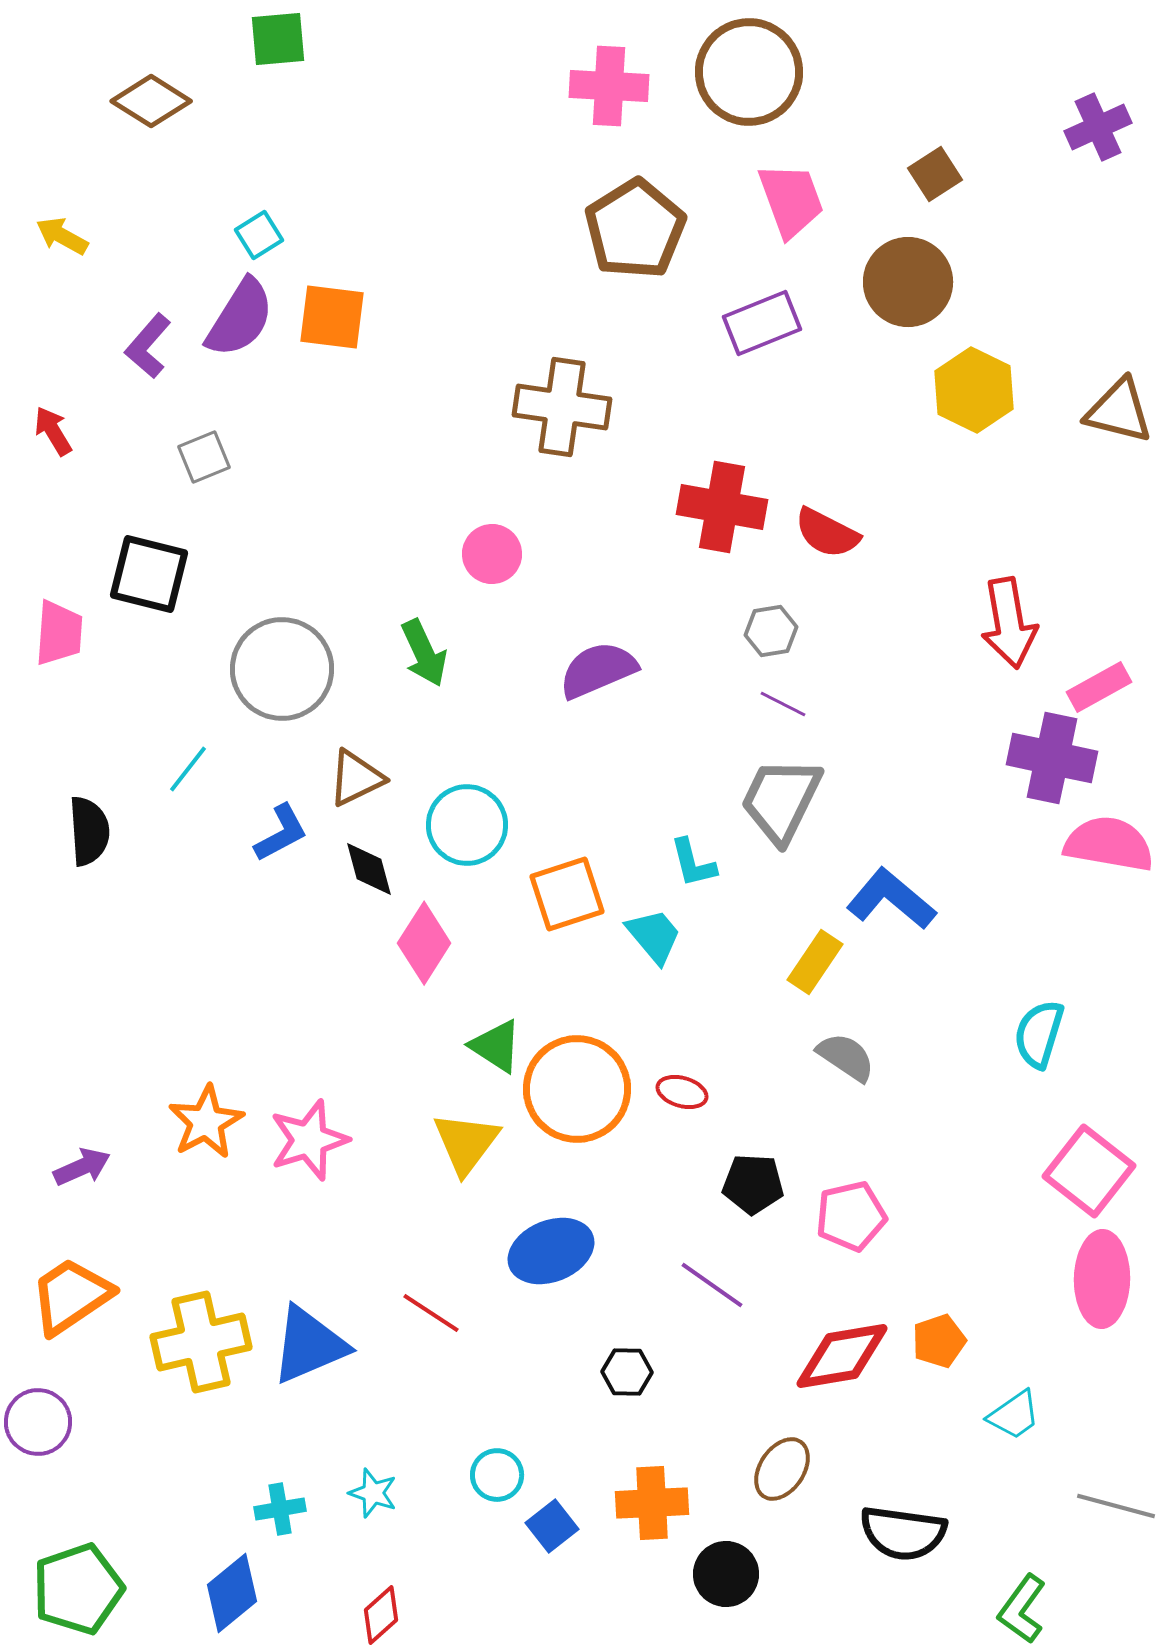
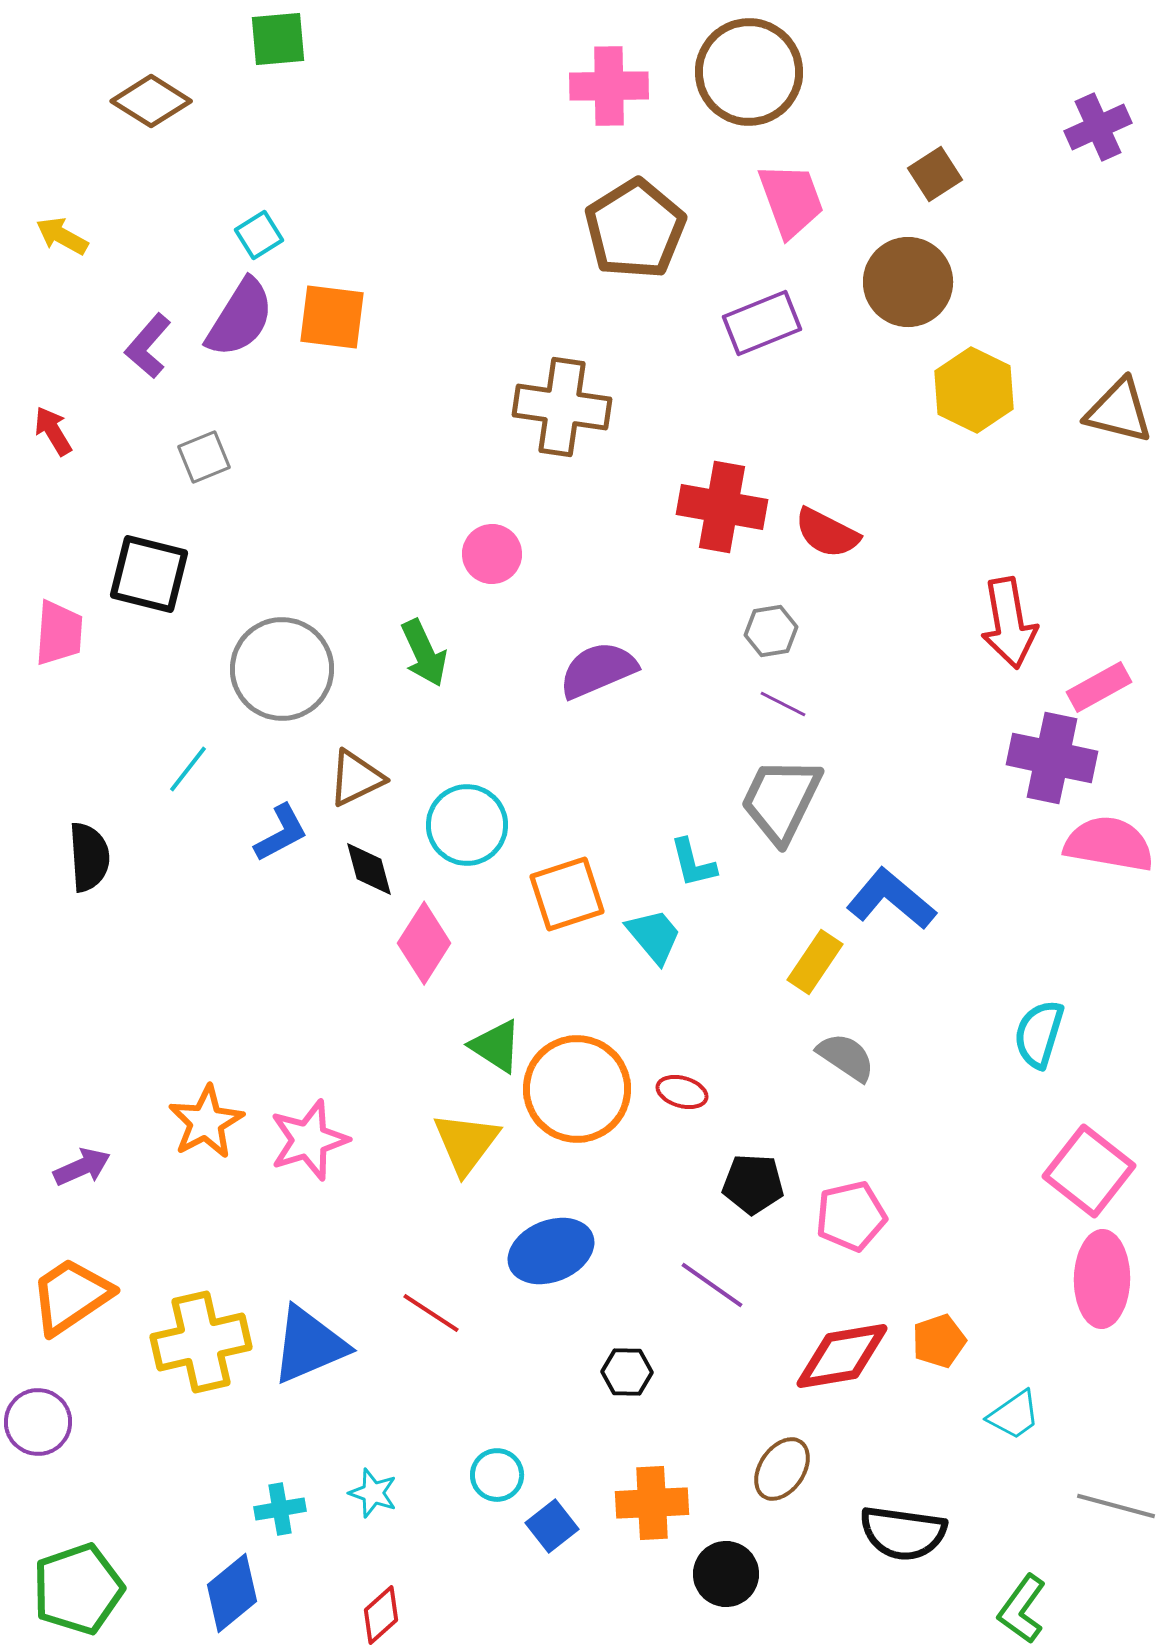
pink cross at (609, 86): rotated 4 degrees counterclockwise
black semicircle at (89, 831): moved 26 px down
